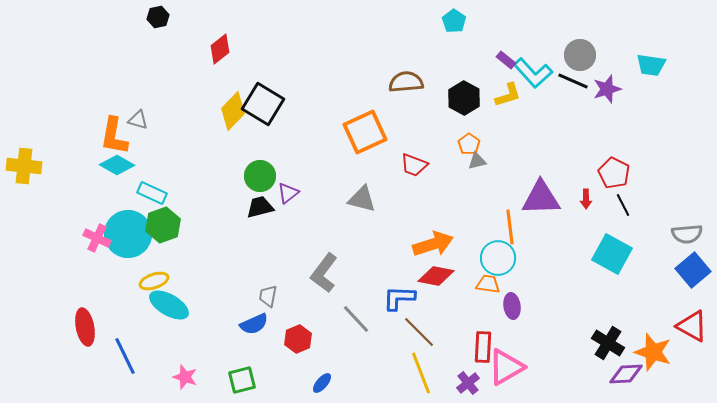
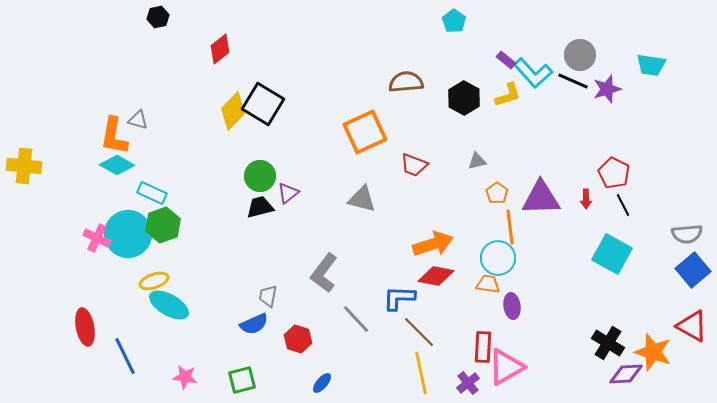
orange pentagon at (469, 144): moved 28 px right, 49 px down
red hexagon at (298, 339): rotated 20 degrees counterclockwise
yellow line at (421, 373): rotated 9 degrees clockwise
pink star at (185, 377): rotated 10 degrees counterclockwise
